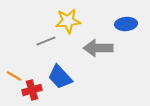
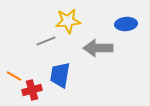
blue trapezoid: moved 2 px up; rotated 52 degrees clockwise
